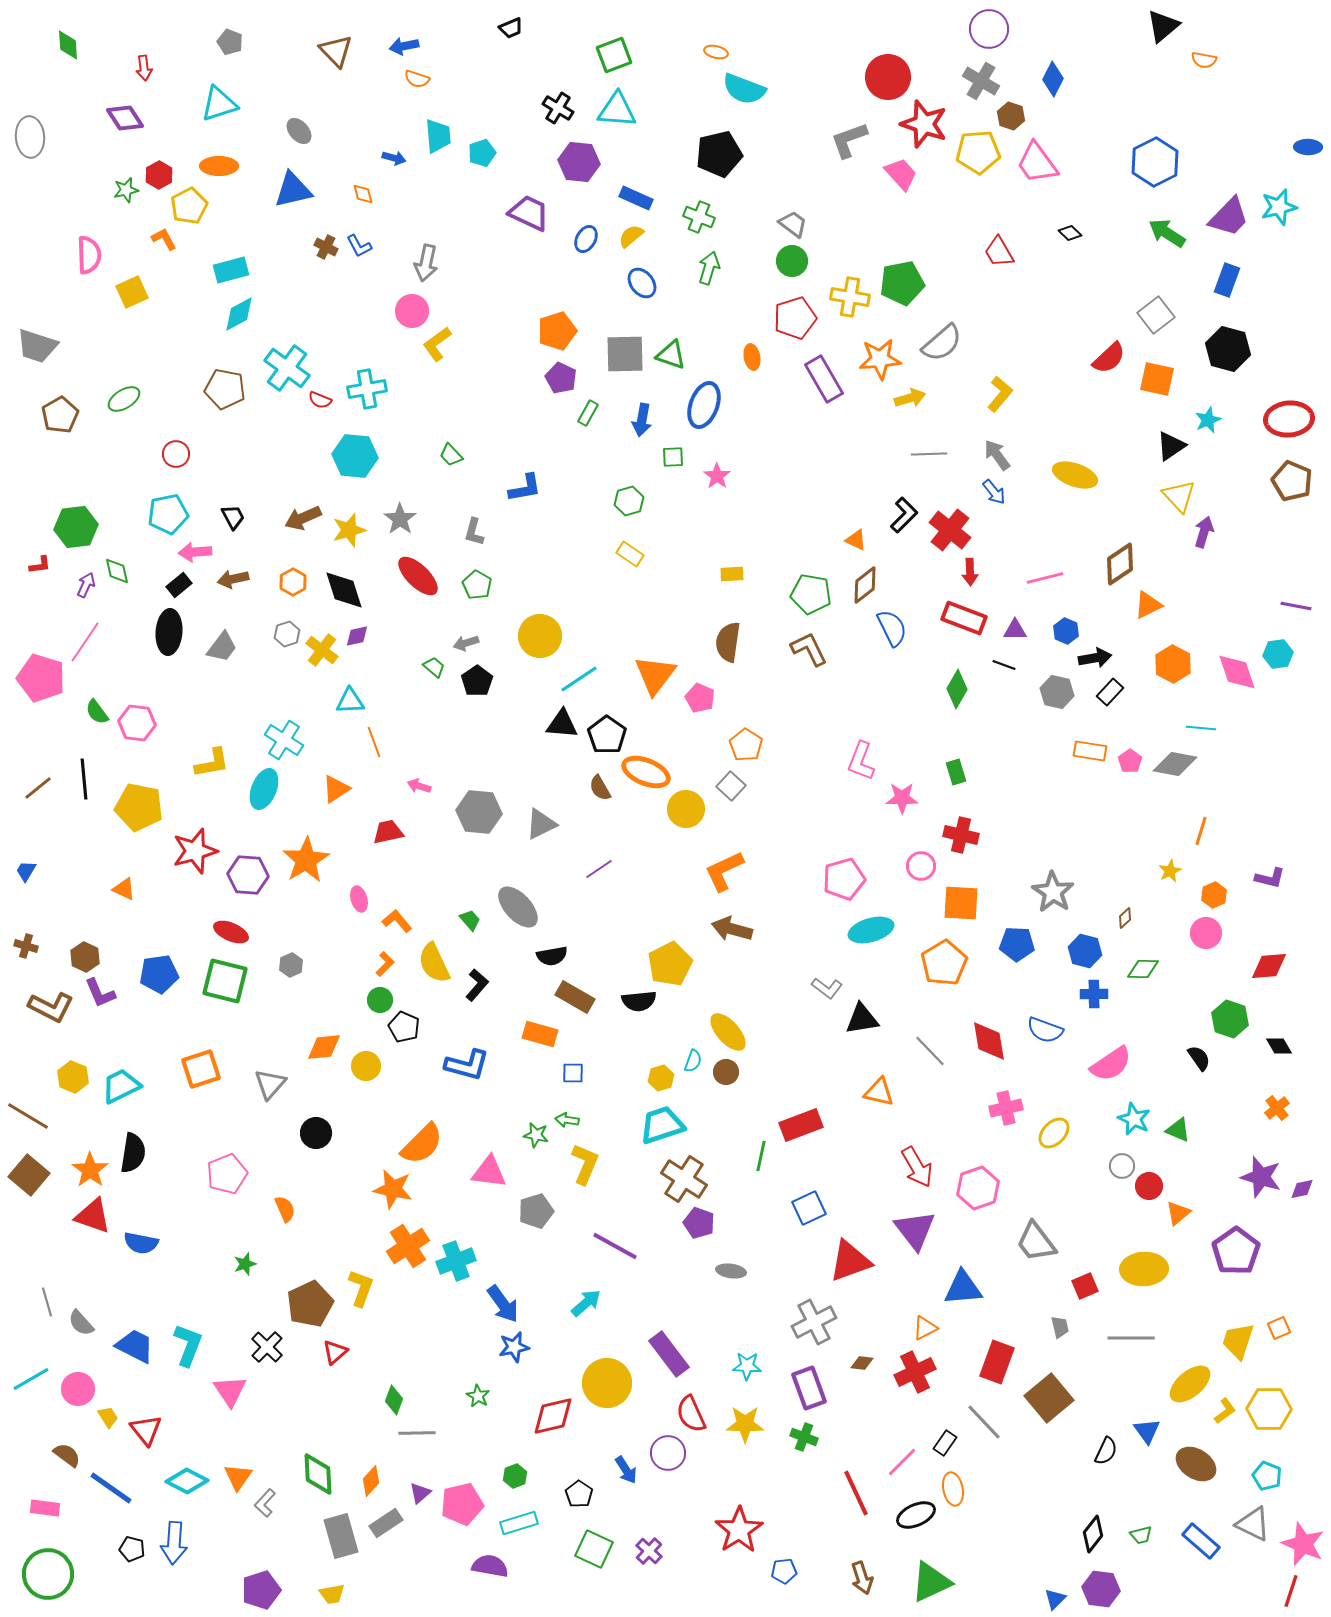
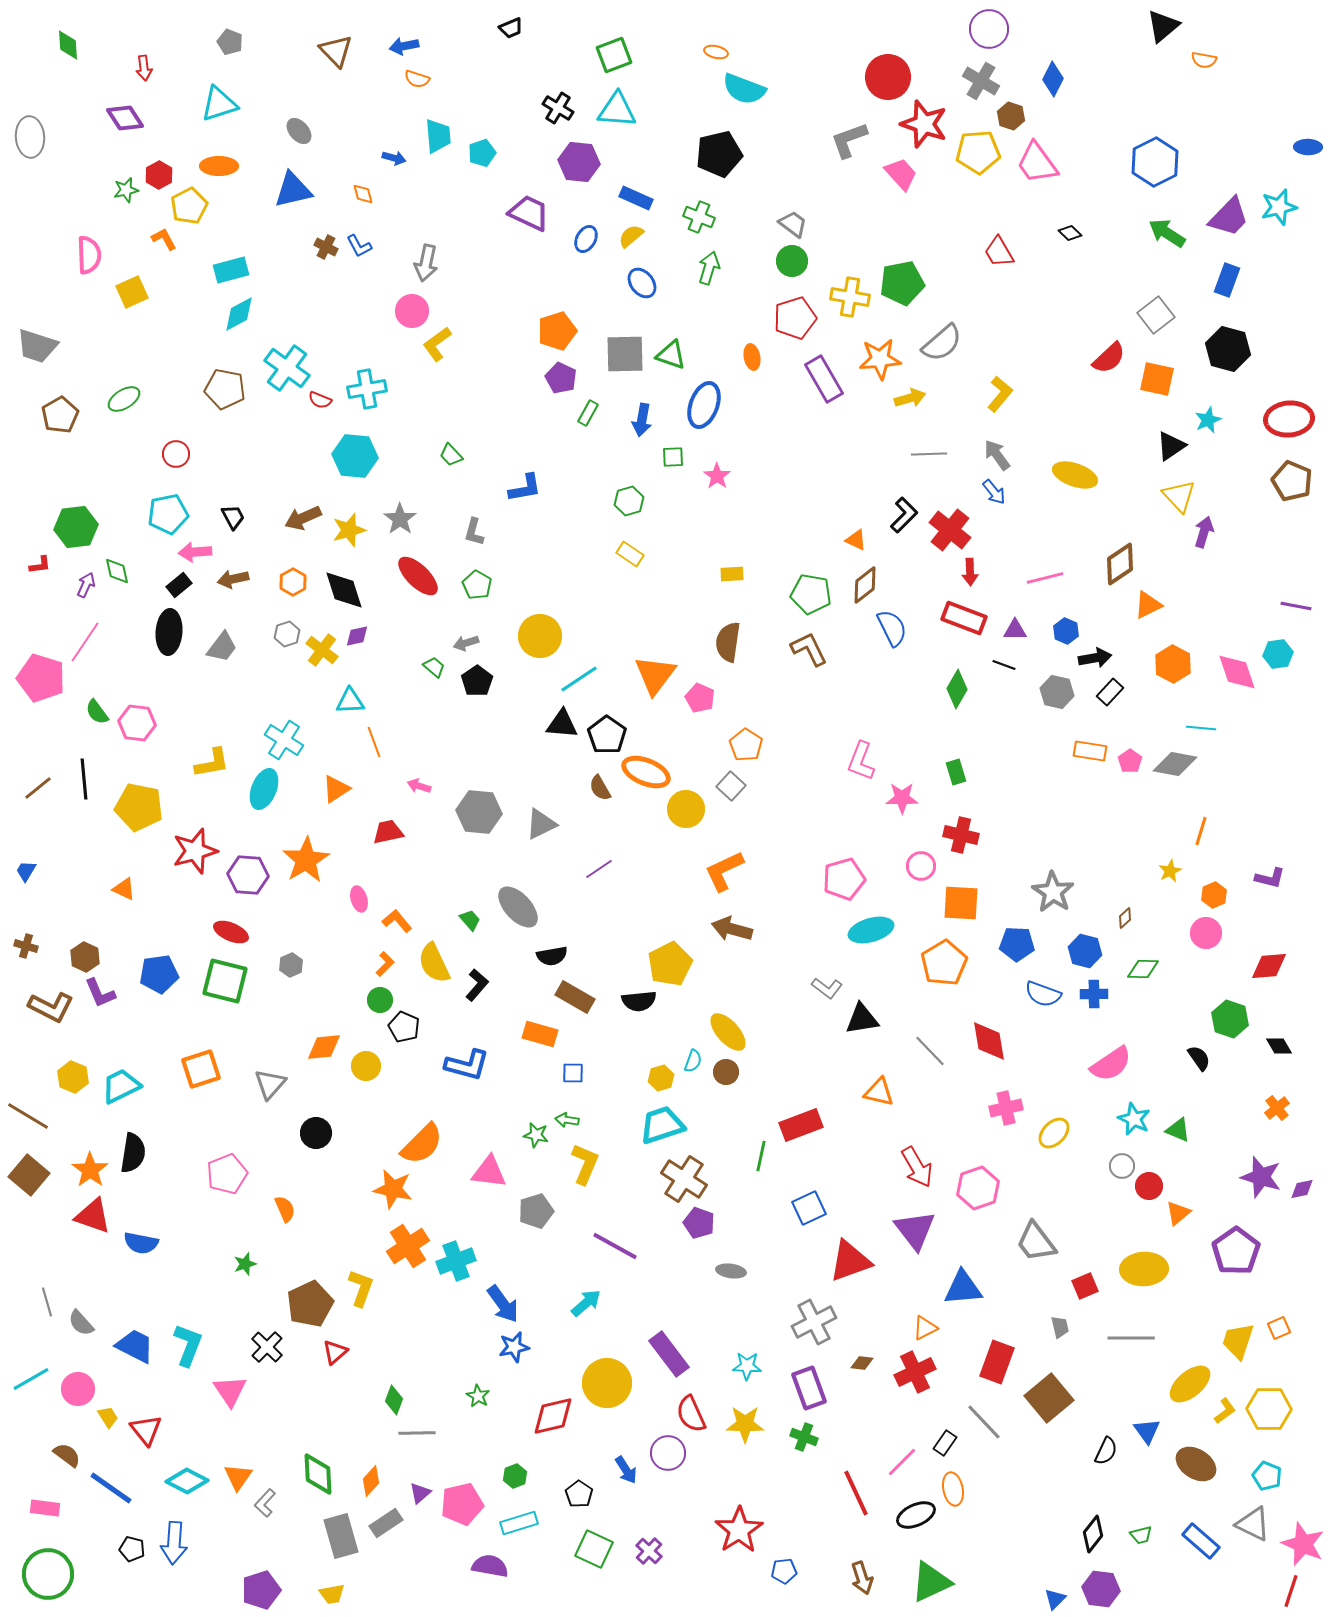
blue semicircle at (1045, 1030): moved 2 px left, 36 px up
